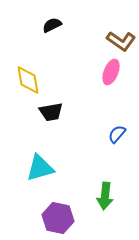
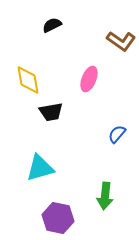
pink ellipse: moved 22 px left, 7 px down
